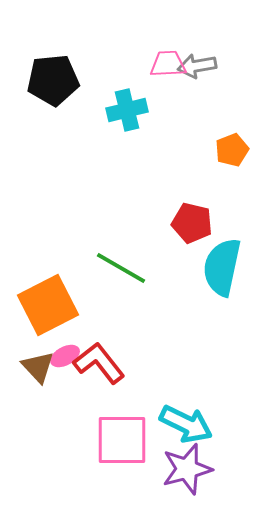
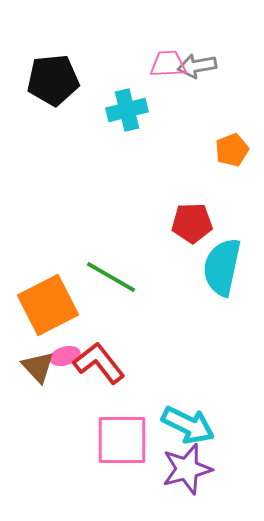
red pentagon: rotated 15 degrees counterclockwise
green line: moved 10 px left, 9 px down
pink ellipse: rotated 12 degrees clockwise
cyan arrow: moved 2 px right, 1 px down
